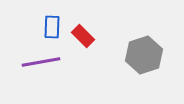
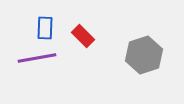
blue rectangle: moved 7 px left, 1 px down
purple line: moved 4 px left, 4 px up
